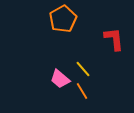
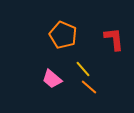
orange pentagon: moved 16 px down; rotated 20 degrees counterclockwise
pink trapezoid: moved 8 px left
orange line: moved 7 px right, 4 px up; rotated 18 degrees counterclockwise
